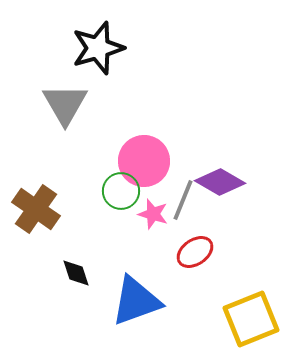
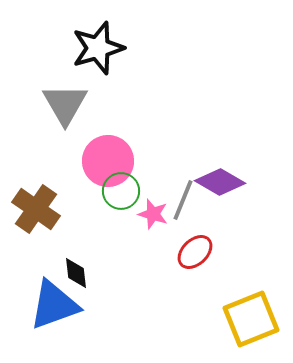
pink circle: moved 36 px left
red ellipse: rotated 9 degrees counterclockwise
black diamond: rotated 12 degrees clockwise
blue triangle: moved 82 px left, 4 px down
